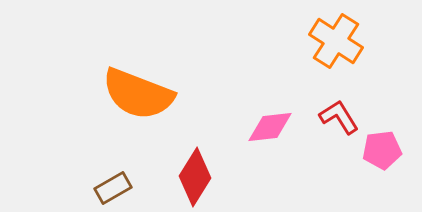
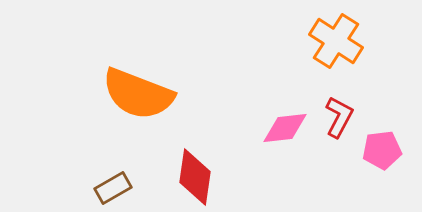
red L-shape: rotated 60 degrees clockwise
pink diamond: moved 15 px right, 1 px down
red diamond: rotated 24 degrees counterclockwise
